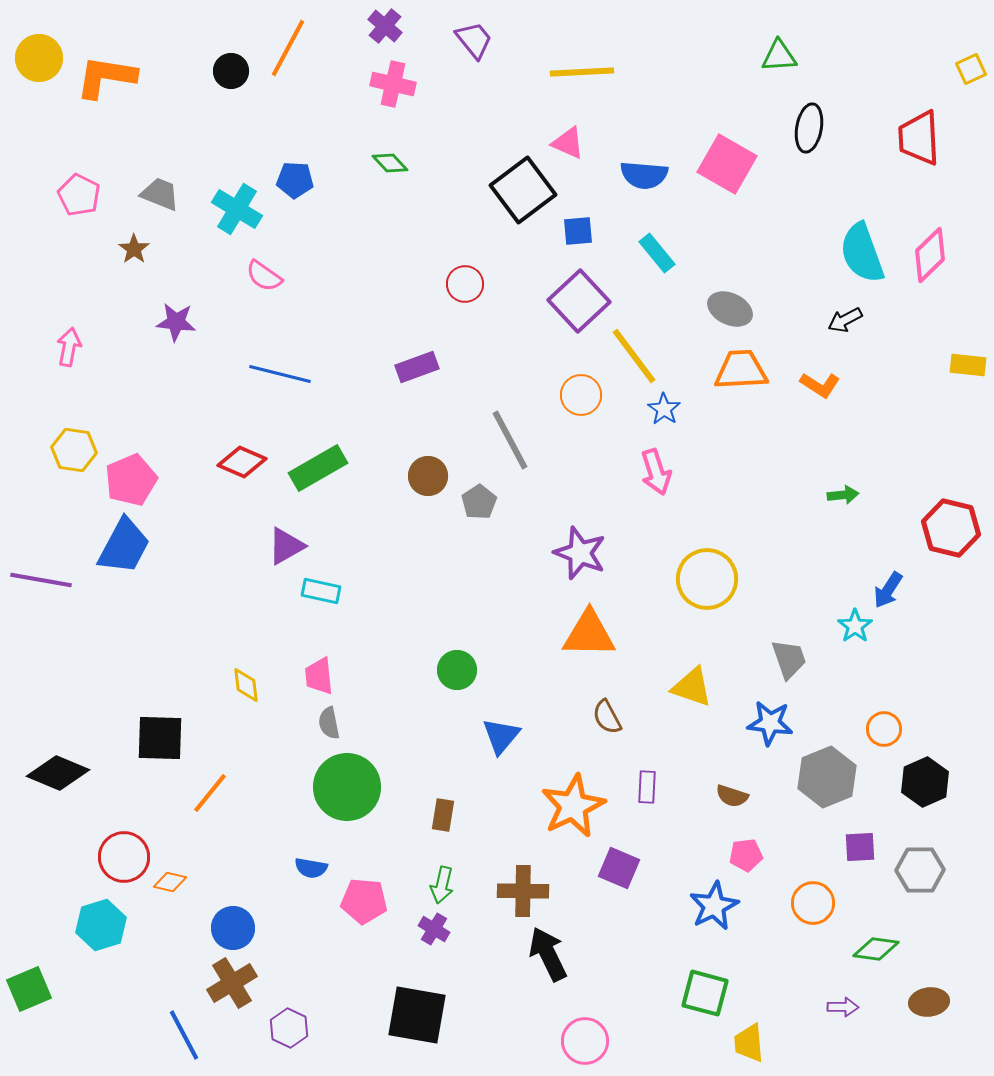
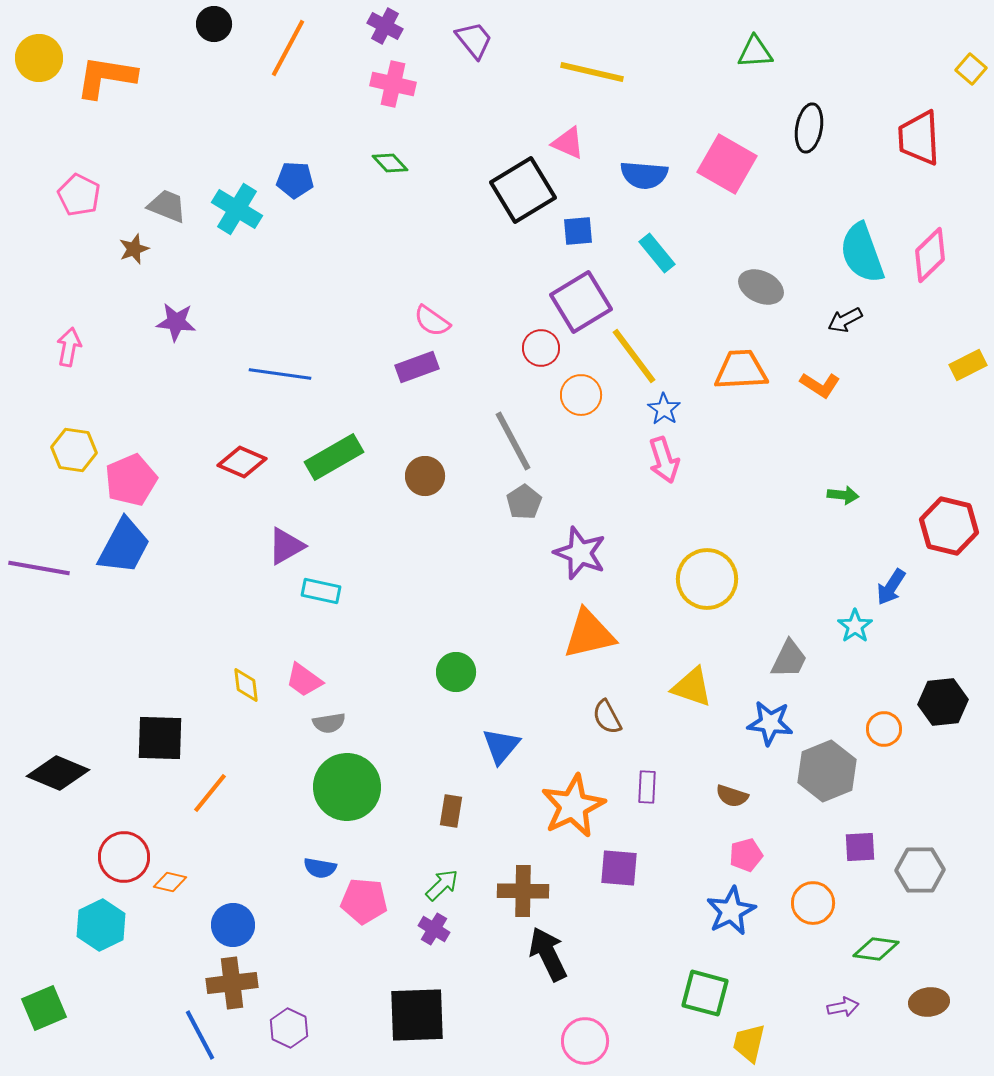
purple cross at (385, 26): rotated 12 degrees counterclockwise
green triangle at (779, 56): moved 24 px left, 4 px up
yellow square at (971, 69): rotated 24 degrees counterclockwise
black circle at (231, 71): moved 17 px left, 47 px up
yellow line at (582, 72): moved 10 px right; rotated 16 degrees clockwise
black square at (523, 190): rotated 6 degrees clockwise
gray trapezoid at (160, 194): moved 7 px right, 12 px down
brown star at (134, 249): rotated 16 degrees clockwise
pink semicircle at (264, 276): moved 168 px right, 45 px down
red circle at (465, 284): moved 76 px right, 64 px down
purple square at (579, 301): moved 2 px right, 1 px down; rotated 12 degrees clockwise
gray ellipse at (730, 309): moved 31 px right, 22 px up
yellow rectangle at (968, 365): rotated 33 degrees counterclockwise
blue line at (280, 374): rotated 6 degrees counterclockwise
gray line at (510, 440): moved 3 px right, 1 px down
green rectangle at (318, 468): moved 16 px right, 11 px up
pink arrow at (656, 472): moved 8 px right, 12 px up
brown circle at (428, 476): moved 3 px left
green arrow at (843, 495): rotated 12 degrees clockwise
gray pentagon at (479, 502): moved 45 px right
red hexagon at (951, 528): moved 2 px left, 2 px up
purple line at (41, 580): moved 2 px left, 12 px up
blue arrow at (888, 590): moved 3 px right, 3 px up
orange triangle at (589, 634): rotated 14 degrees counterclockwise
gray trapezoid at (789, 659): rotated 45 degrees clockwise
green circle at (457, 670): moved 1 px left, 2 px down
pink trapezoid at (319, 676): moved 15 px left, 4 px down; rotated 48 degrees counterclockwise
gray semicircle at (329, 723): rotated 88 degrees counterclockwise
blue triangle at (501, 736): moved 10 px down
gray hexagon at (827, 777): moved 6 px up
black hexagon at (925, 782): moved 18 px right, 80 px up; rotated 18 degrees clockwise
brown rectangle at (443, 815): moved 8 px right, 4 px up
pink pentagon at (746, 855): rotated 8 degrees counterclockwise
blue semicircle at (311, 868): moved 9 px right
purple square at (619, 868): rotated 18 degrees counterclockwise
green arrow at (442, 885): rotated 147 degrees counterclockwise
blue star at (714, 906): moved 17 px right, 5 px down
cyan hexagon at (101, 925): rotated 9 degrees counterclockwise
blue circle at (233, 928): moved 3 px up
brown cross at (232, 983): rotated 24 degrees clockwise
green square at (29, 989): moved 15 px right, 19 px down
purple arrow at (843, 1007): rotated 12 degrees counterclockwise
black square at (417, 1015): rotated 12 degrees counterclockwise
blue line at (184, 1035): moved 16 px right
yellow trapezoid at (749, 1043): rotated 18 degrees clockwise
